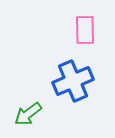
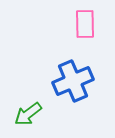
pink rectangle: moved 6 px up
